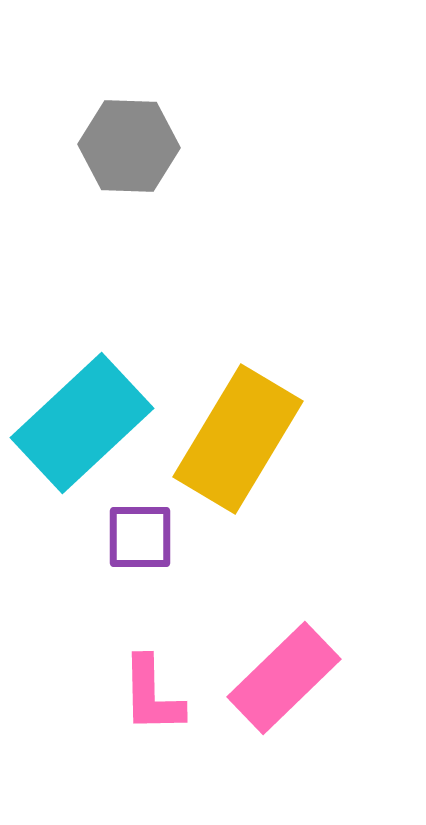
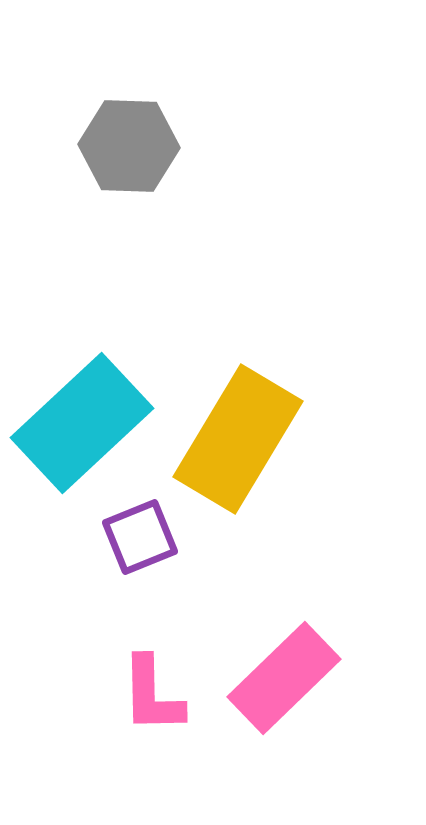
purple square: rotated 22 degrees counterclockwise
